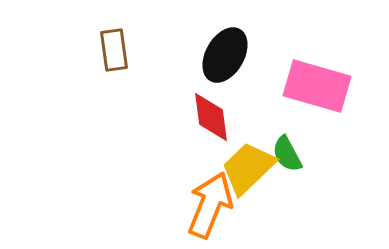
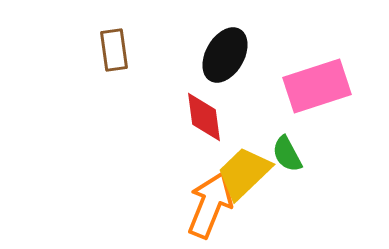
pink rectangle: rotated 34 degrees counterclockwise
red diamond: moved 7 px left
yellow trapezoid: moved 4 px left, 5 px down
